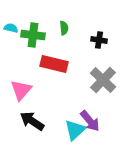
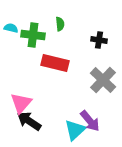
green semicircle: moved 4 px left, 4 px up
red rectangle: moved 1 px right, 1 px up
pink triangle: moved 13 px down
black arrow: moved 3 px left
